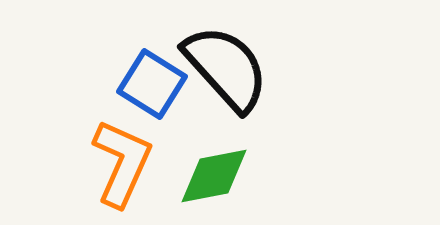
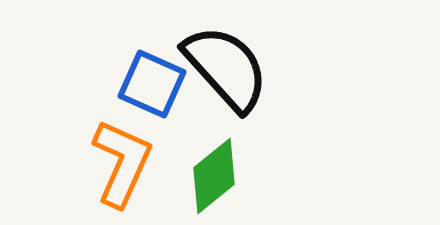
blue square: rotated 8 degrees counterclockwise
green diamond: rotated 28 degrees counterclockwise
